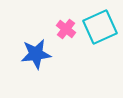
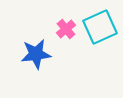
pink cross: rotated 12 degrees clockwise
